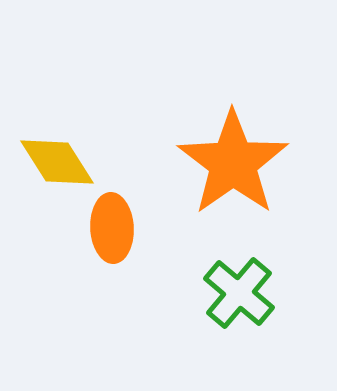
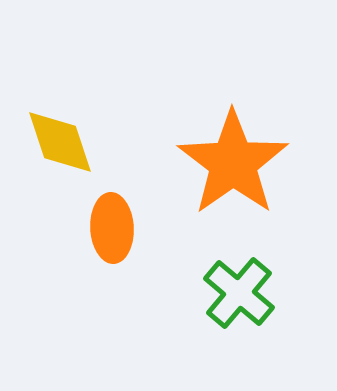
yellow diamond: moved 3 px right, 20 px up; rotated 14 degrees clockwise
